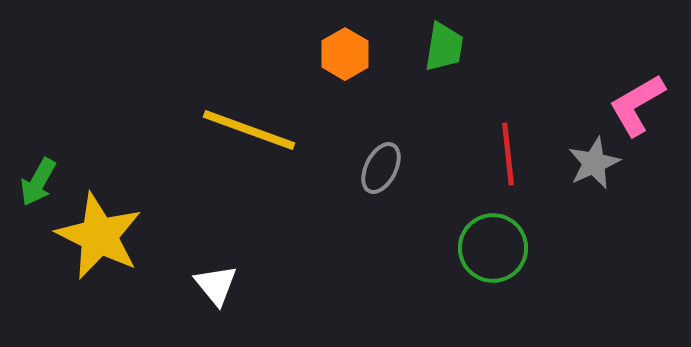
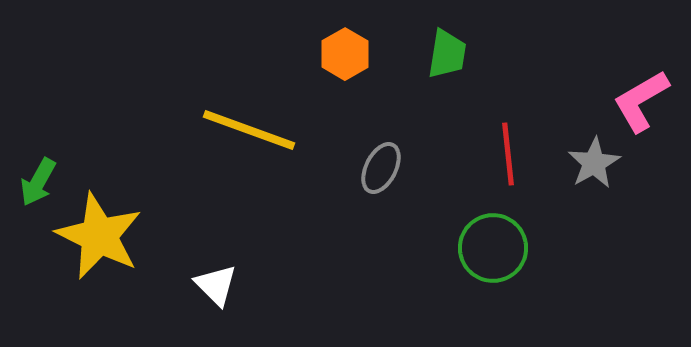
green trapezoid: moved 3 px right, 7 px down
pink L-shape: moved 4 px right, 4 px up
gray star: rotated 6 degrees counterclockwise
white triangle: rotated 6 degrees counterclockwise
